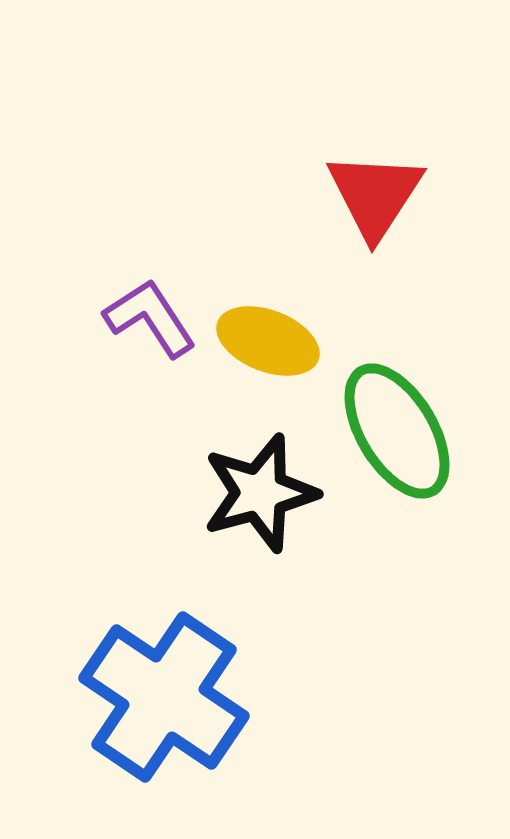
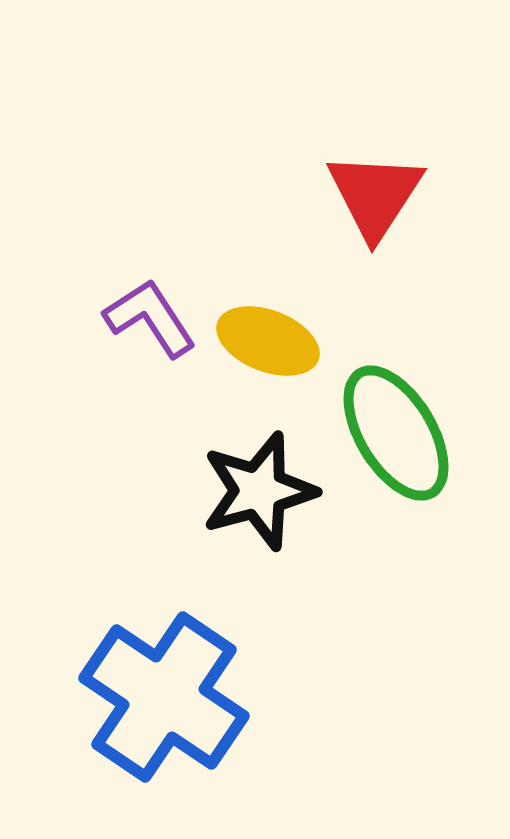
green ellipse: moved 1 px left, 2 px down
black star: moved 1 px left, 2 px up
